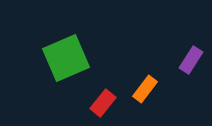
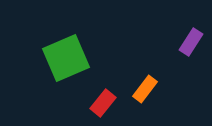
purple rectangle: moved 18 px up
